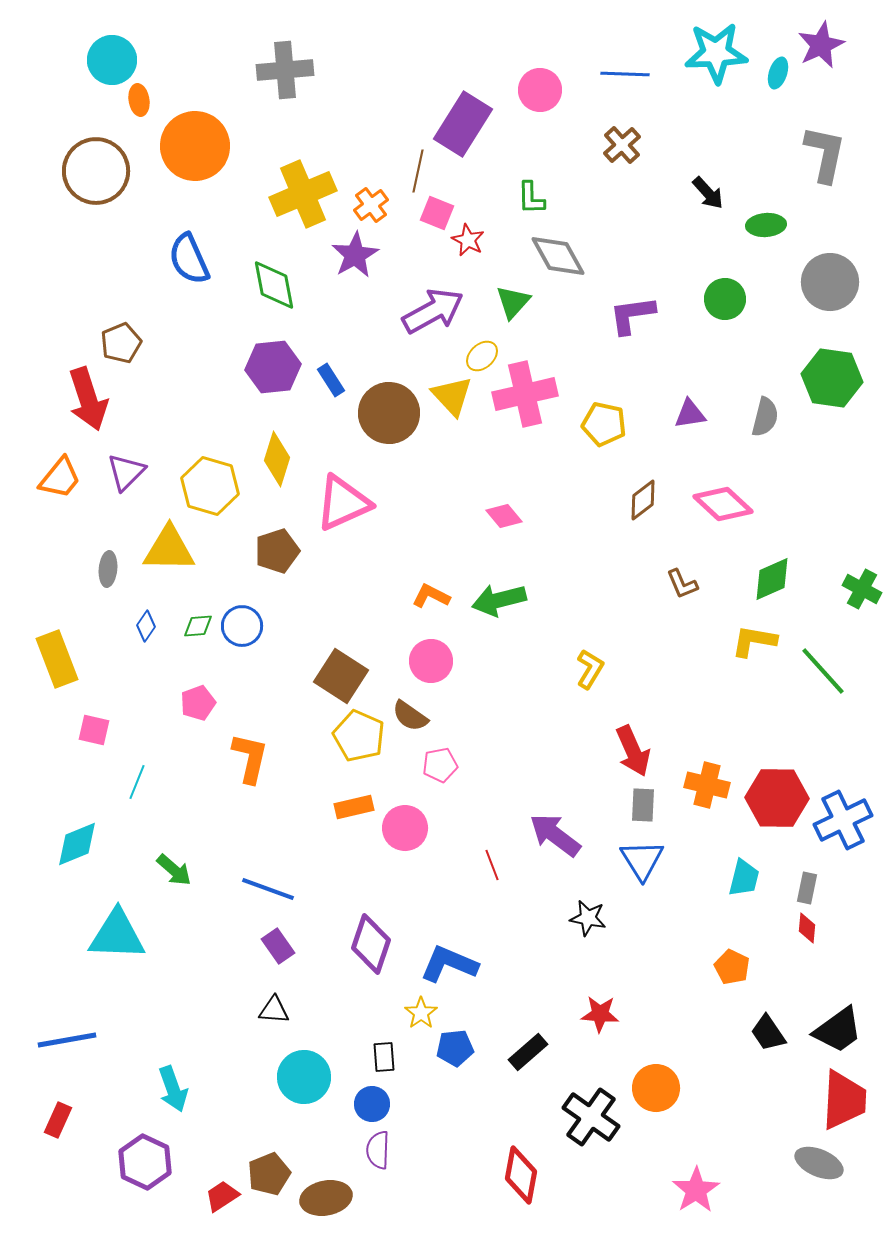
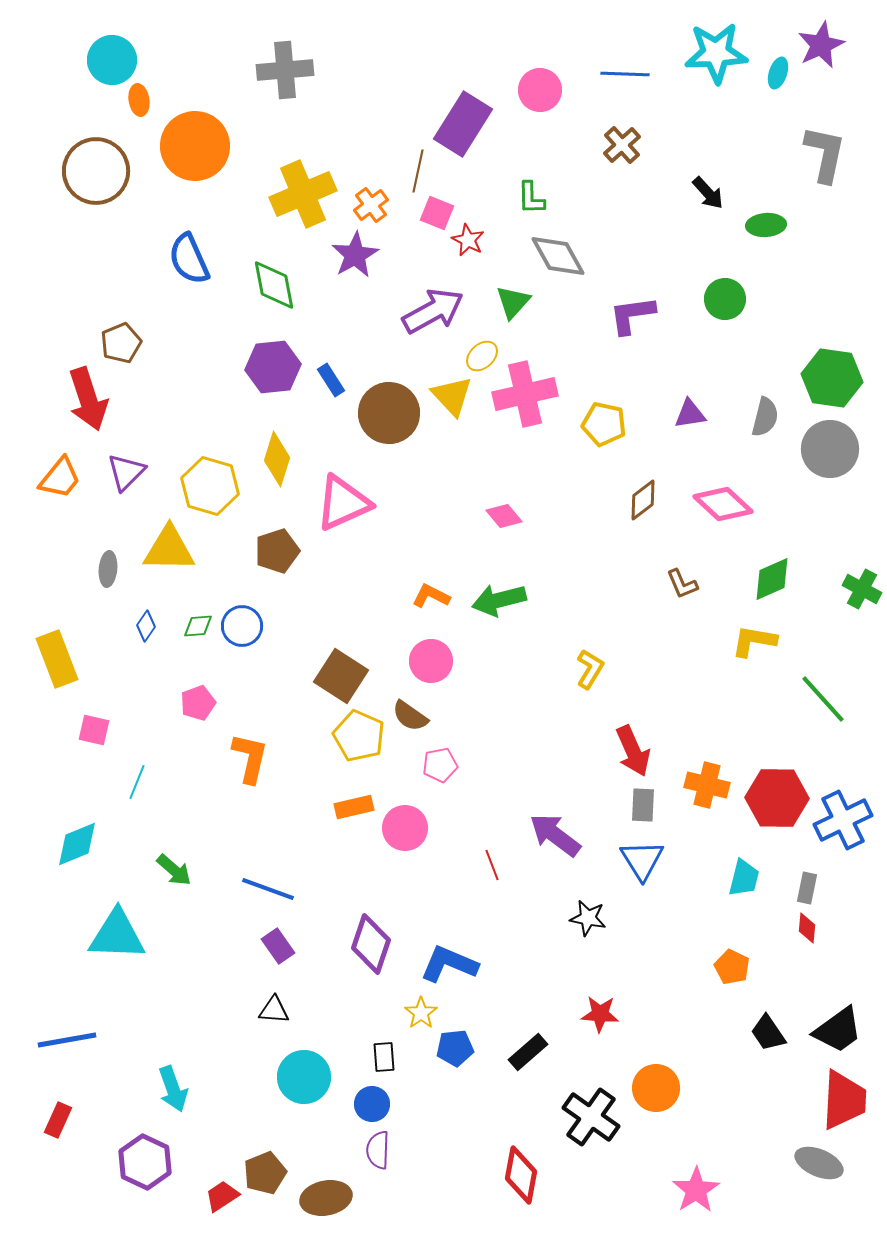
gray circle at (830, 282): moved 167 px down
green line at (823, 671): moved 28 px down
brown pentagon at (269, 1174): moved 4 px left, 1 px up
